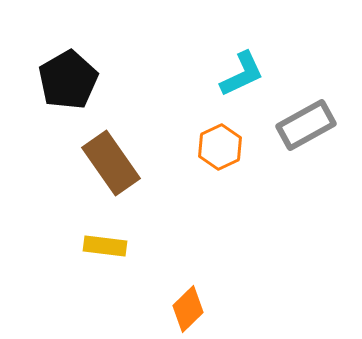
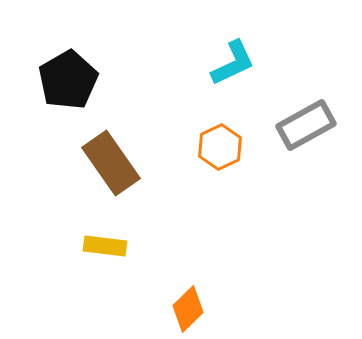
cyan L-shape: moved 9 px left, 11 px up
